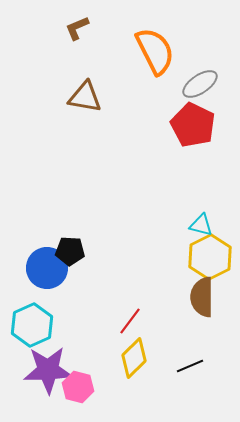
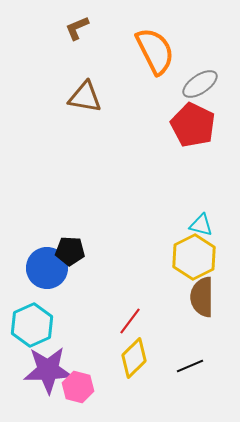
yellow hexagon: moved 16 px left
